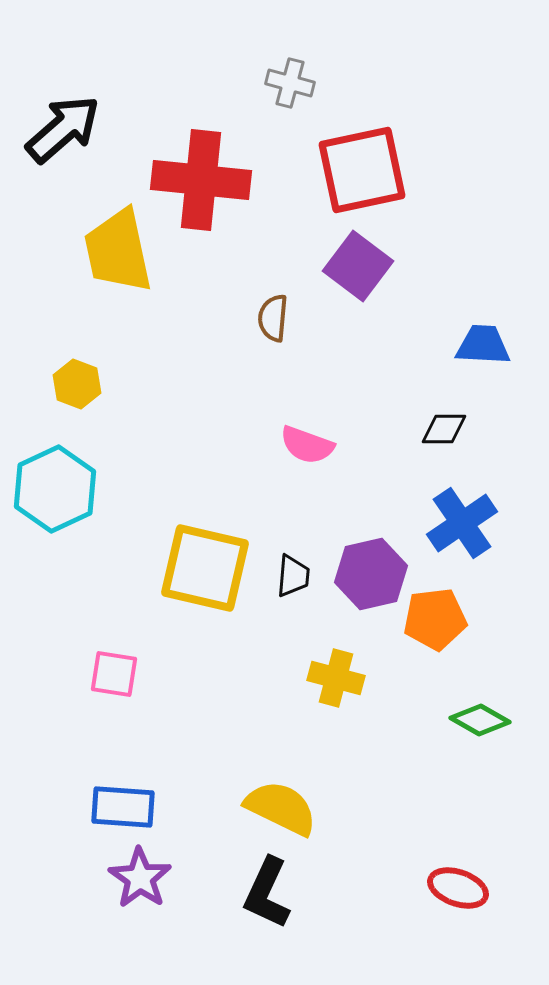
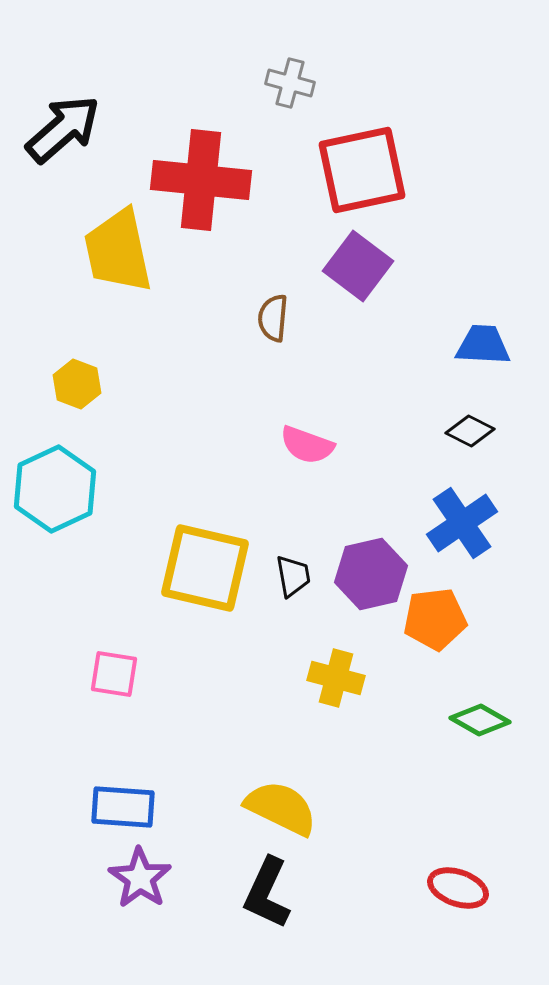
black diamond: moved 26 px right, 2 px down; rotated 27 degrees clockwise
black trapezoid: rotated 15 degrees counterclockwise
